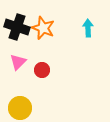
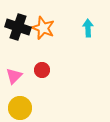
black cross: moved 1 px right
pink triangle: moved 4 px left, 14 px down
